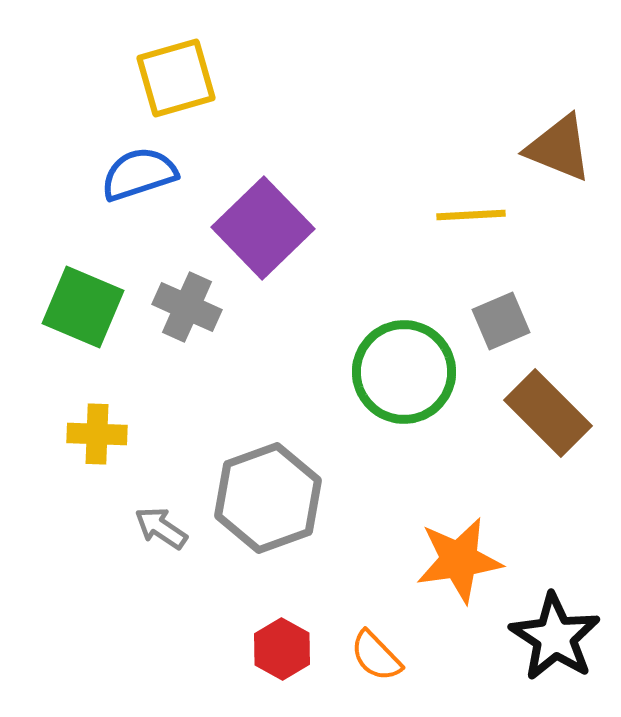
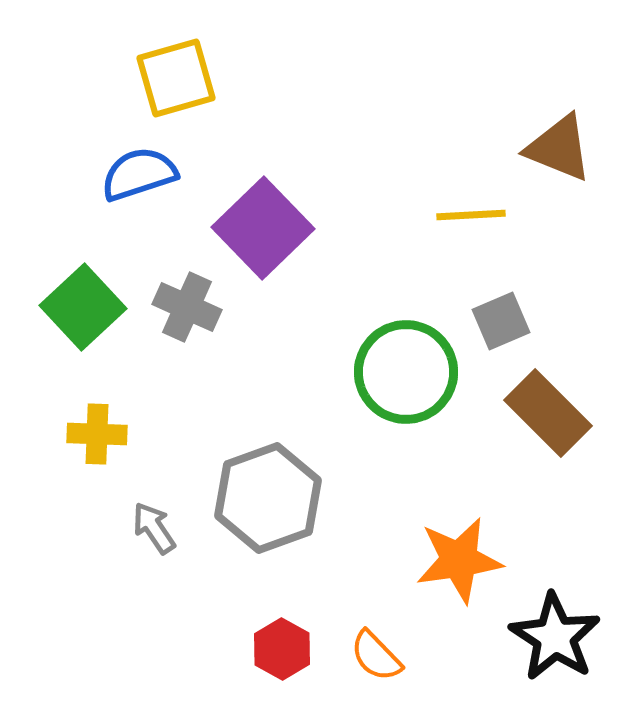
green square: rotated 24 degrees clockwise
green circle: moved 2 px right
gray arrow: moved 7 px left; rotated 22 degrees clockwise
